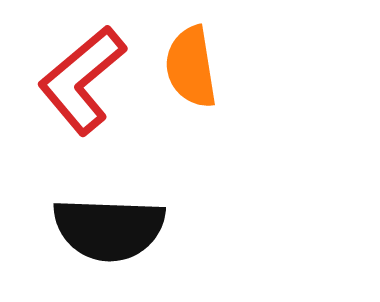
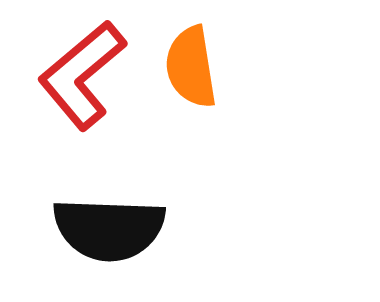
red L-shape: moved 5 px up
